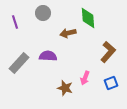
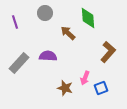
gray circle: moved 2 px right
brown arrow: rotated 56 degrees clockwise
blue square: moved 10 px left, 5 px down
